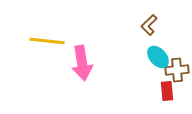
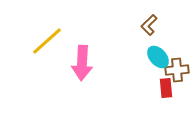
yellow line: rotated 48 degrees counterclockwise
pink arrow: rotated 12 degrees clockwise
red rectangle: moved 1 px left, 3 px up
